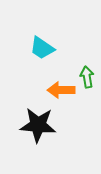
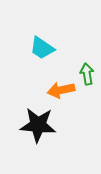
green arrow: moved 3 px up
orange arrow: rotated 12 degrees counterclockwise
